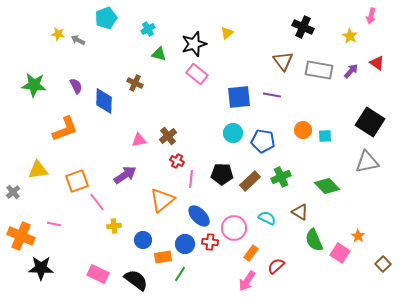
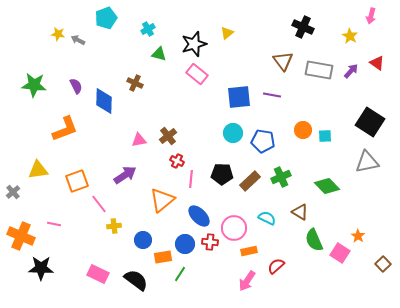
pink line at (97, 202): moved 2 px right, 2 px down
orange rectangle at (251, 253): moved 2 px left, 2 px up; rotated 42 degrees clockwise
